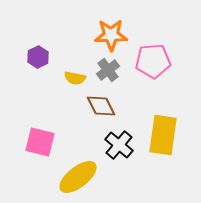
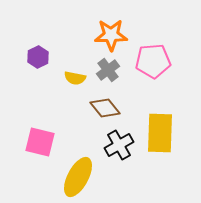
brown diamond: moved 4 px right, 2 px down; rotated 12 degrees counterclockwise
yellow rectangle: moved 3 px left, 2 px up; rotated 6 degrees counterclockwise
black cross: rotated 20 degrees clockwise
yellow ellipse: rotated 24 degrees counterclockwise
